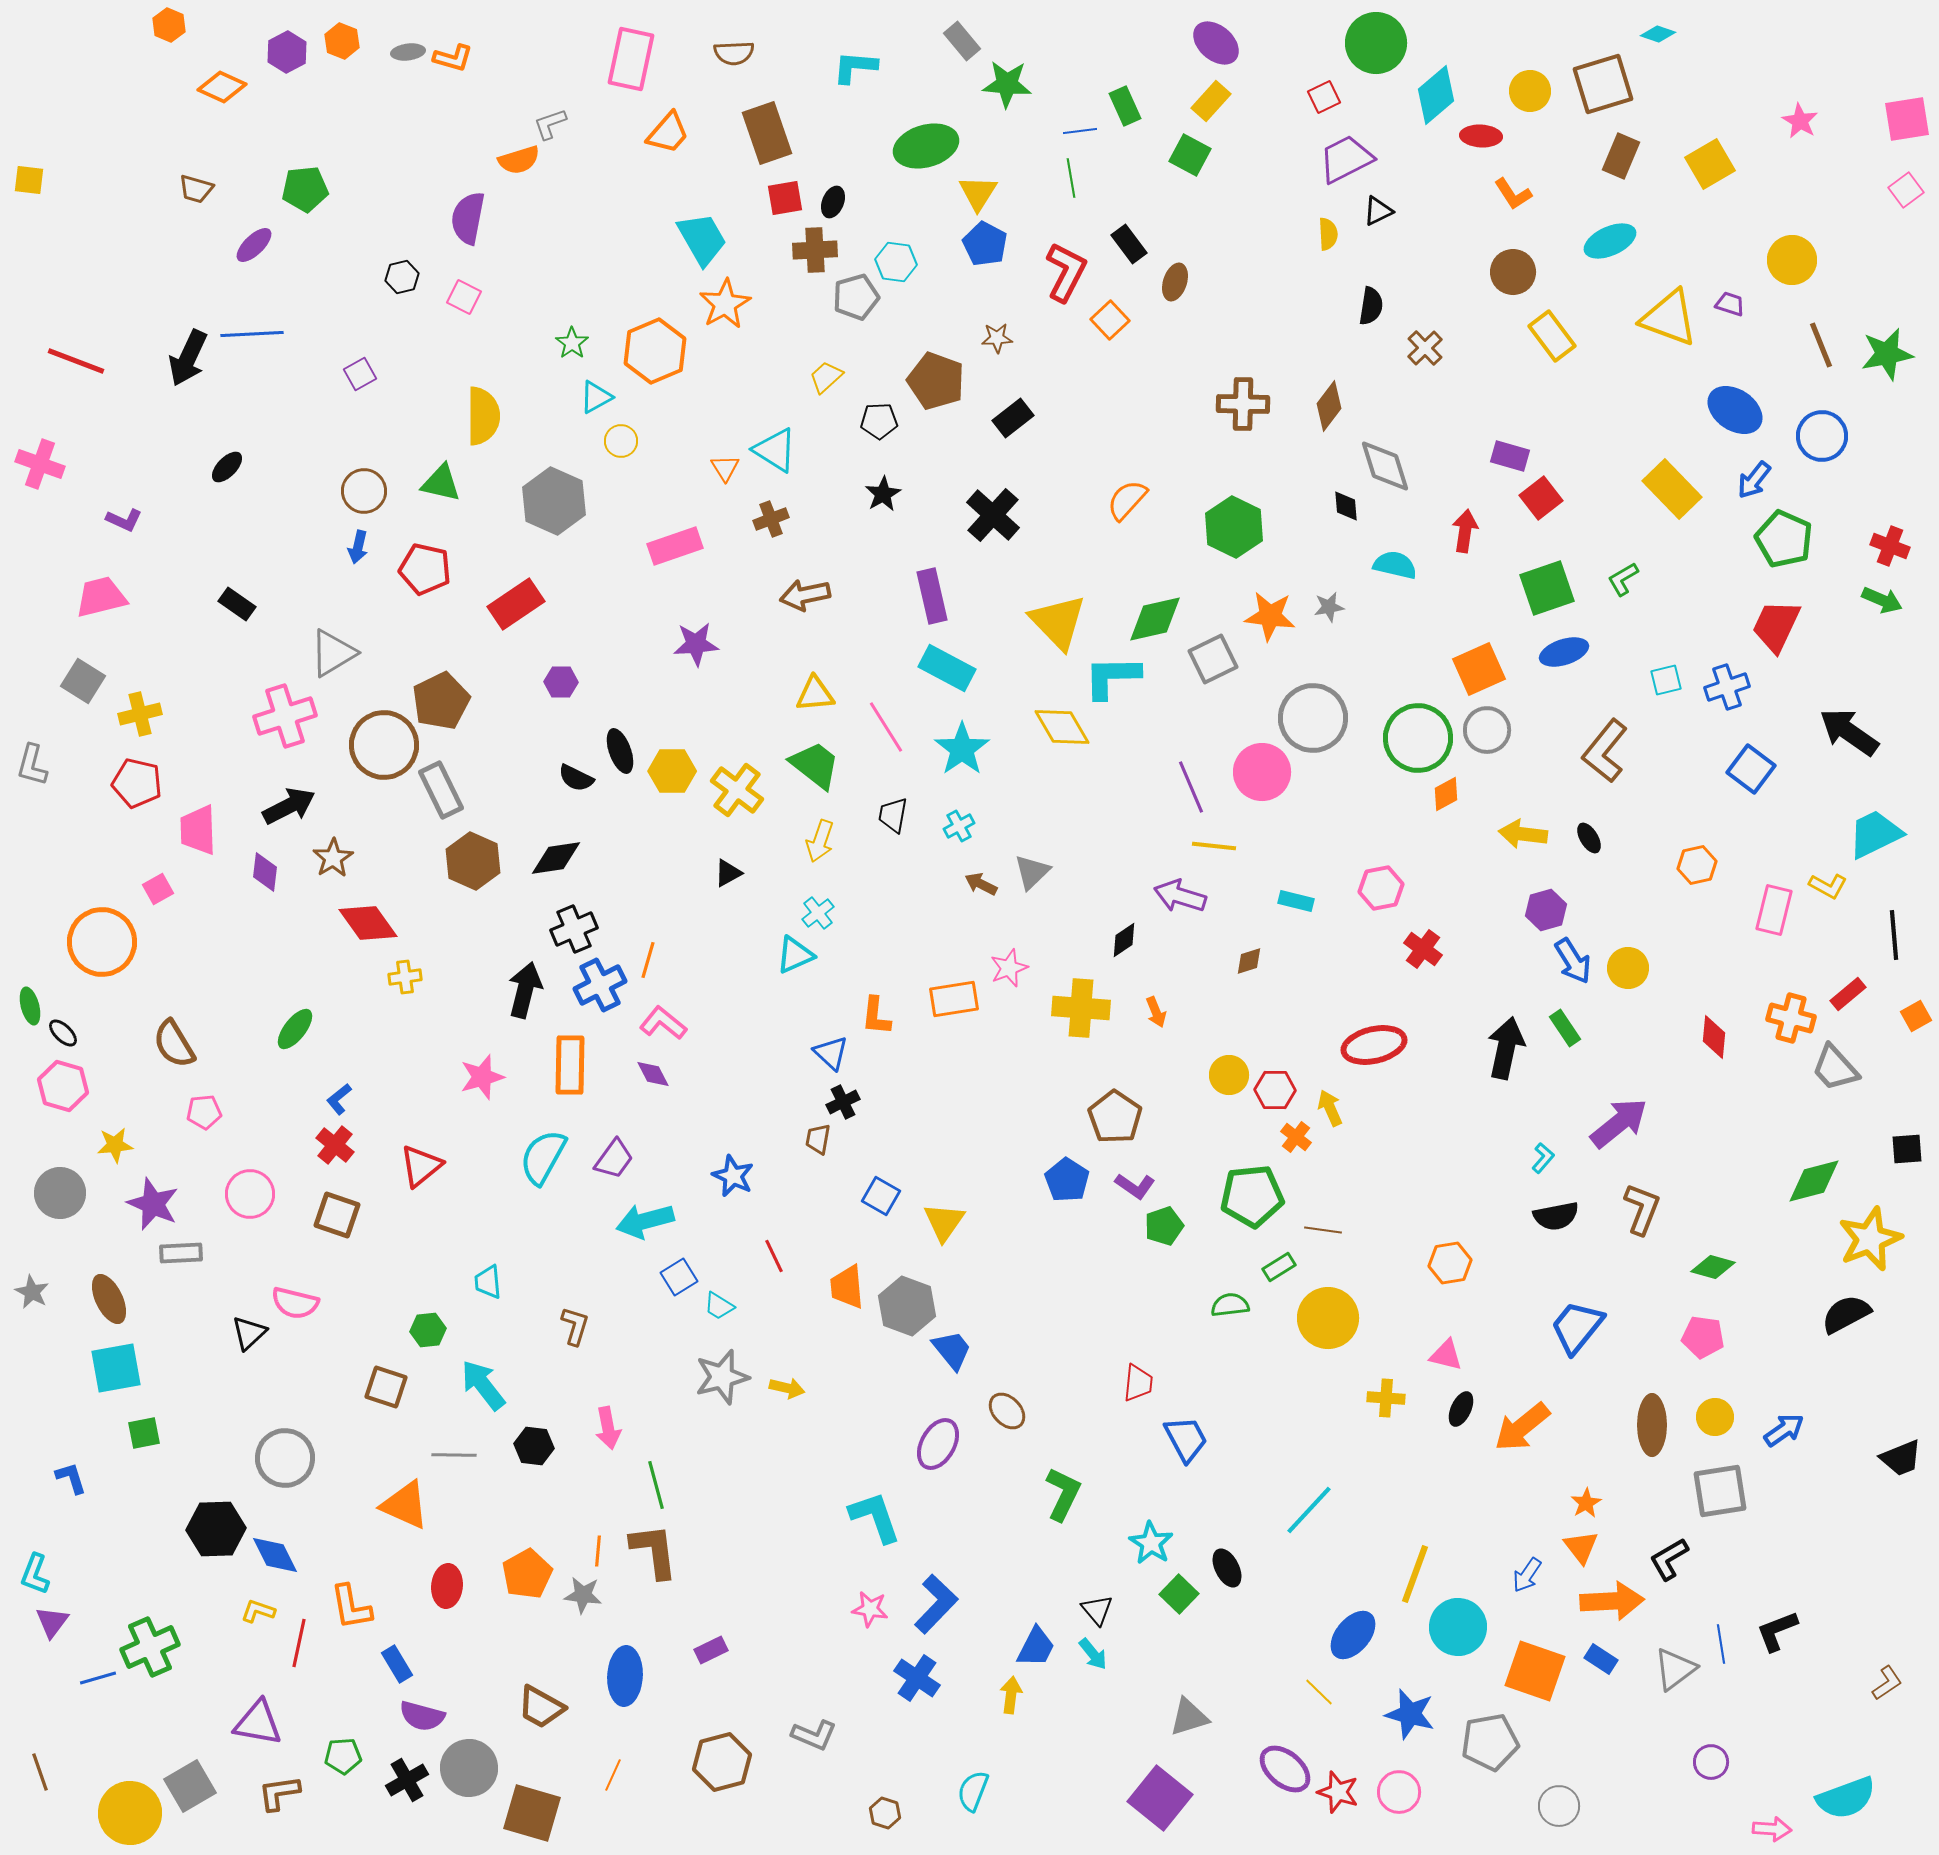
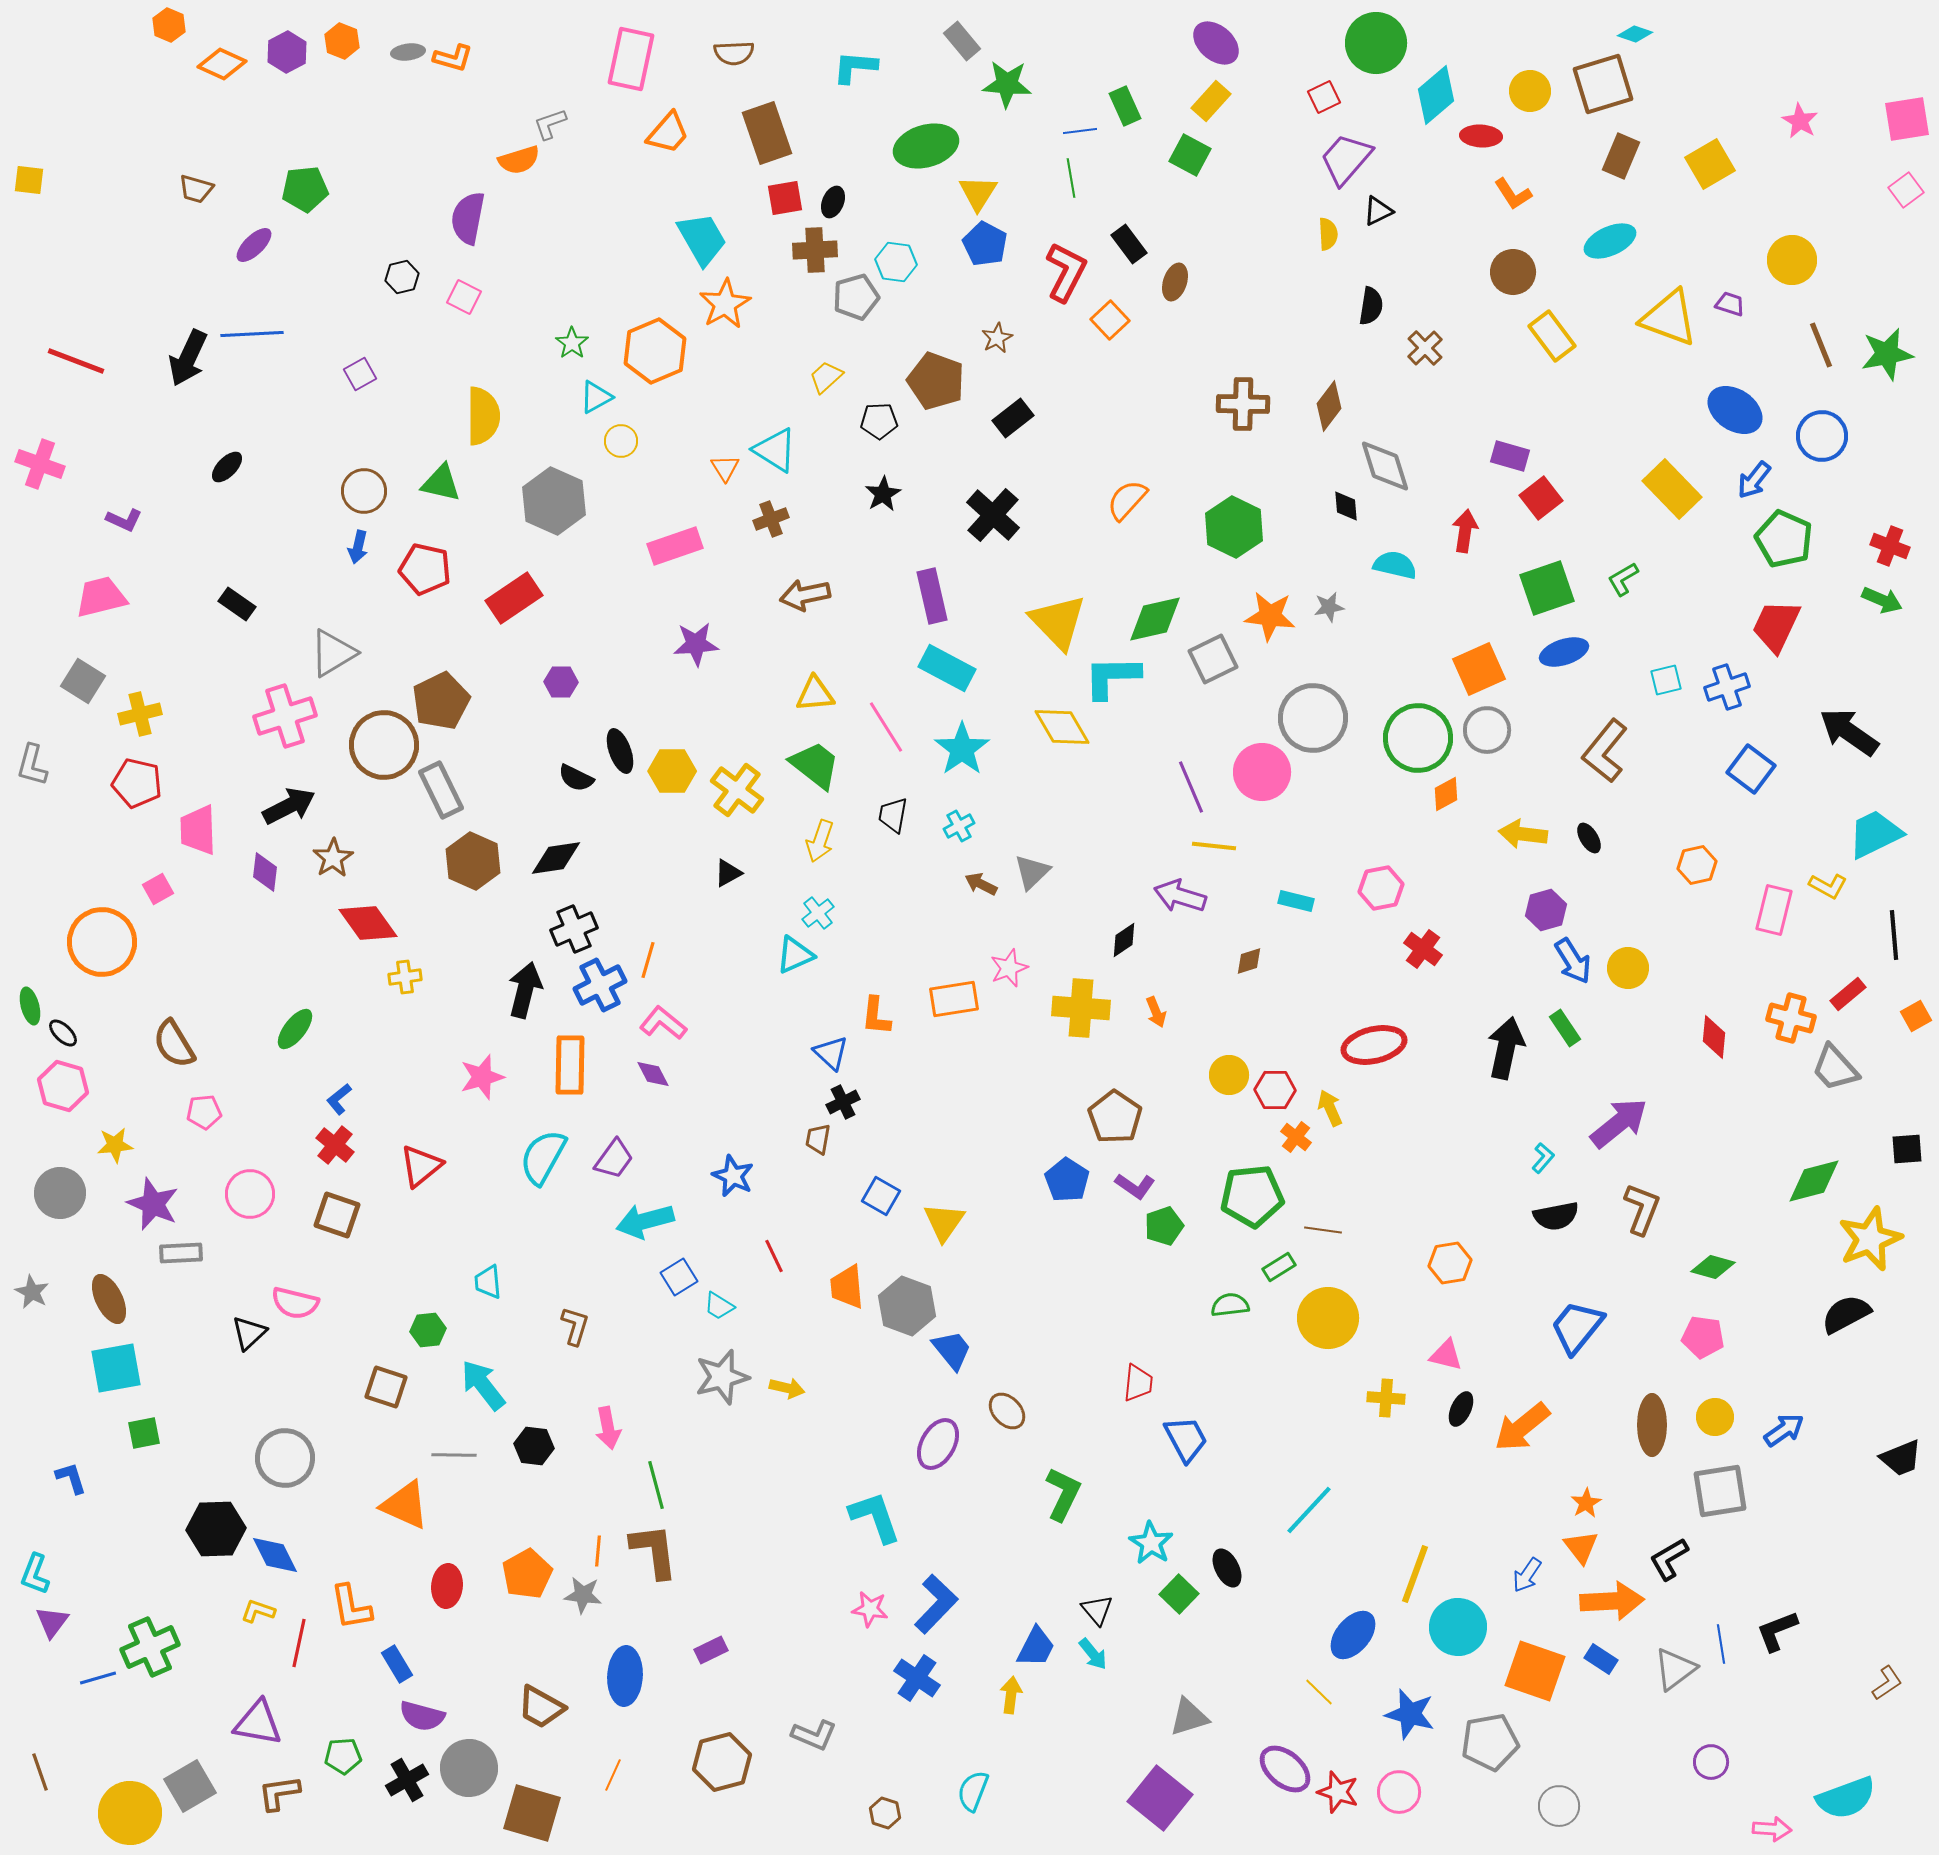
cyan diamond at (1658, 34): moved 23 px left
orange diamond at (222, 87): moved 23 px up
purple trapezoid at (1346, 159): rotated 22 degrees counterclockwise
brown star at (997, 338): rotated 24 degrees counterclockwise
red rectangle at (516, 604): moved 2 px left, 6 px up
